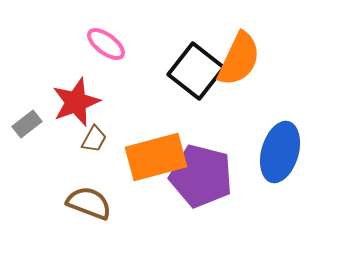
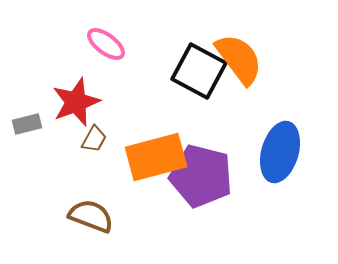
orange semicircle: rotated 62 degrees counterclockwise
black square: moved 3 px right; rotated 10 degrees counterclockwise
gray rectangle: rotated 24 degrees clockwise
brown semicircle: moved 2 px right, 13 px down
